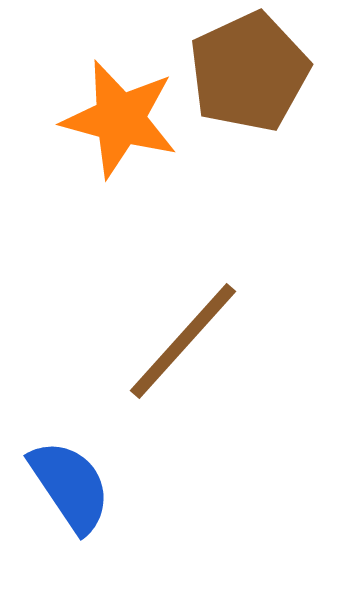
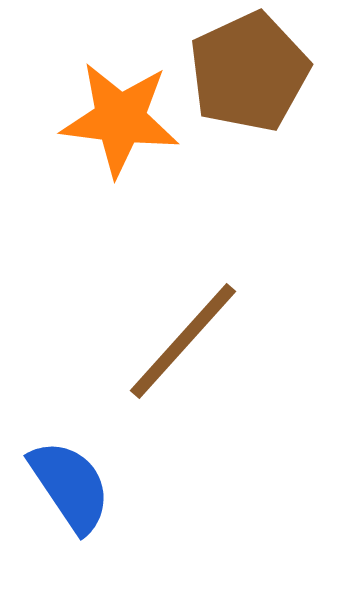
orange star: rotated 8 degrees counterclockwise
